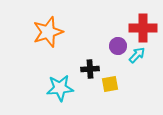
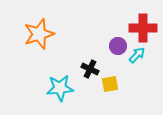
orange star: moved 9 px left, 2 px down
black cross: rotated 30 degrees clockwise
